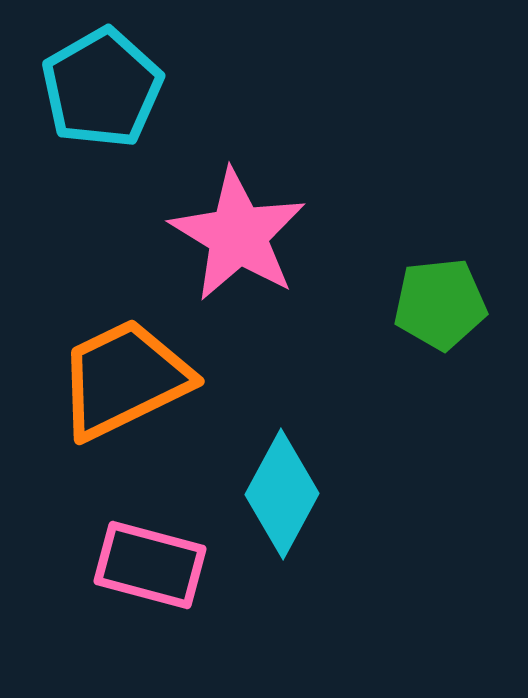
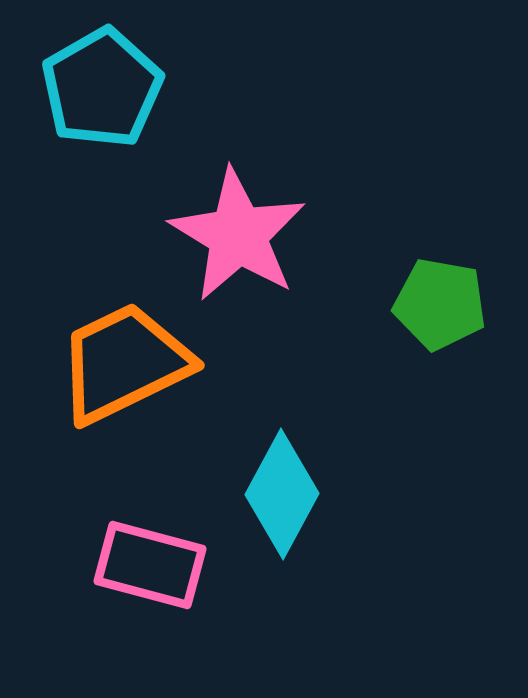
green pentagon: rotated 16 degrees clockwise
orange trapezoid: moved 16 px up
